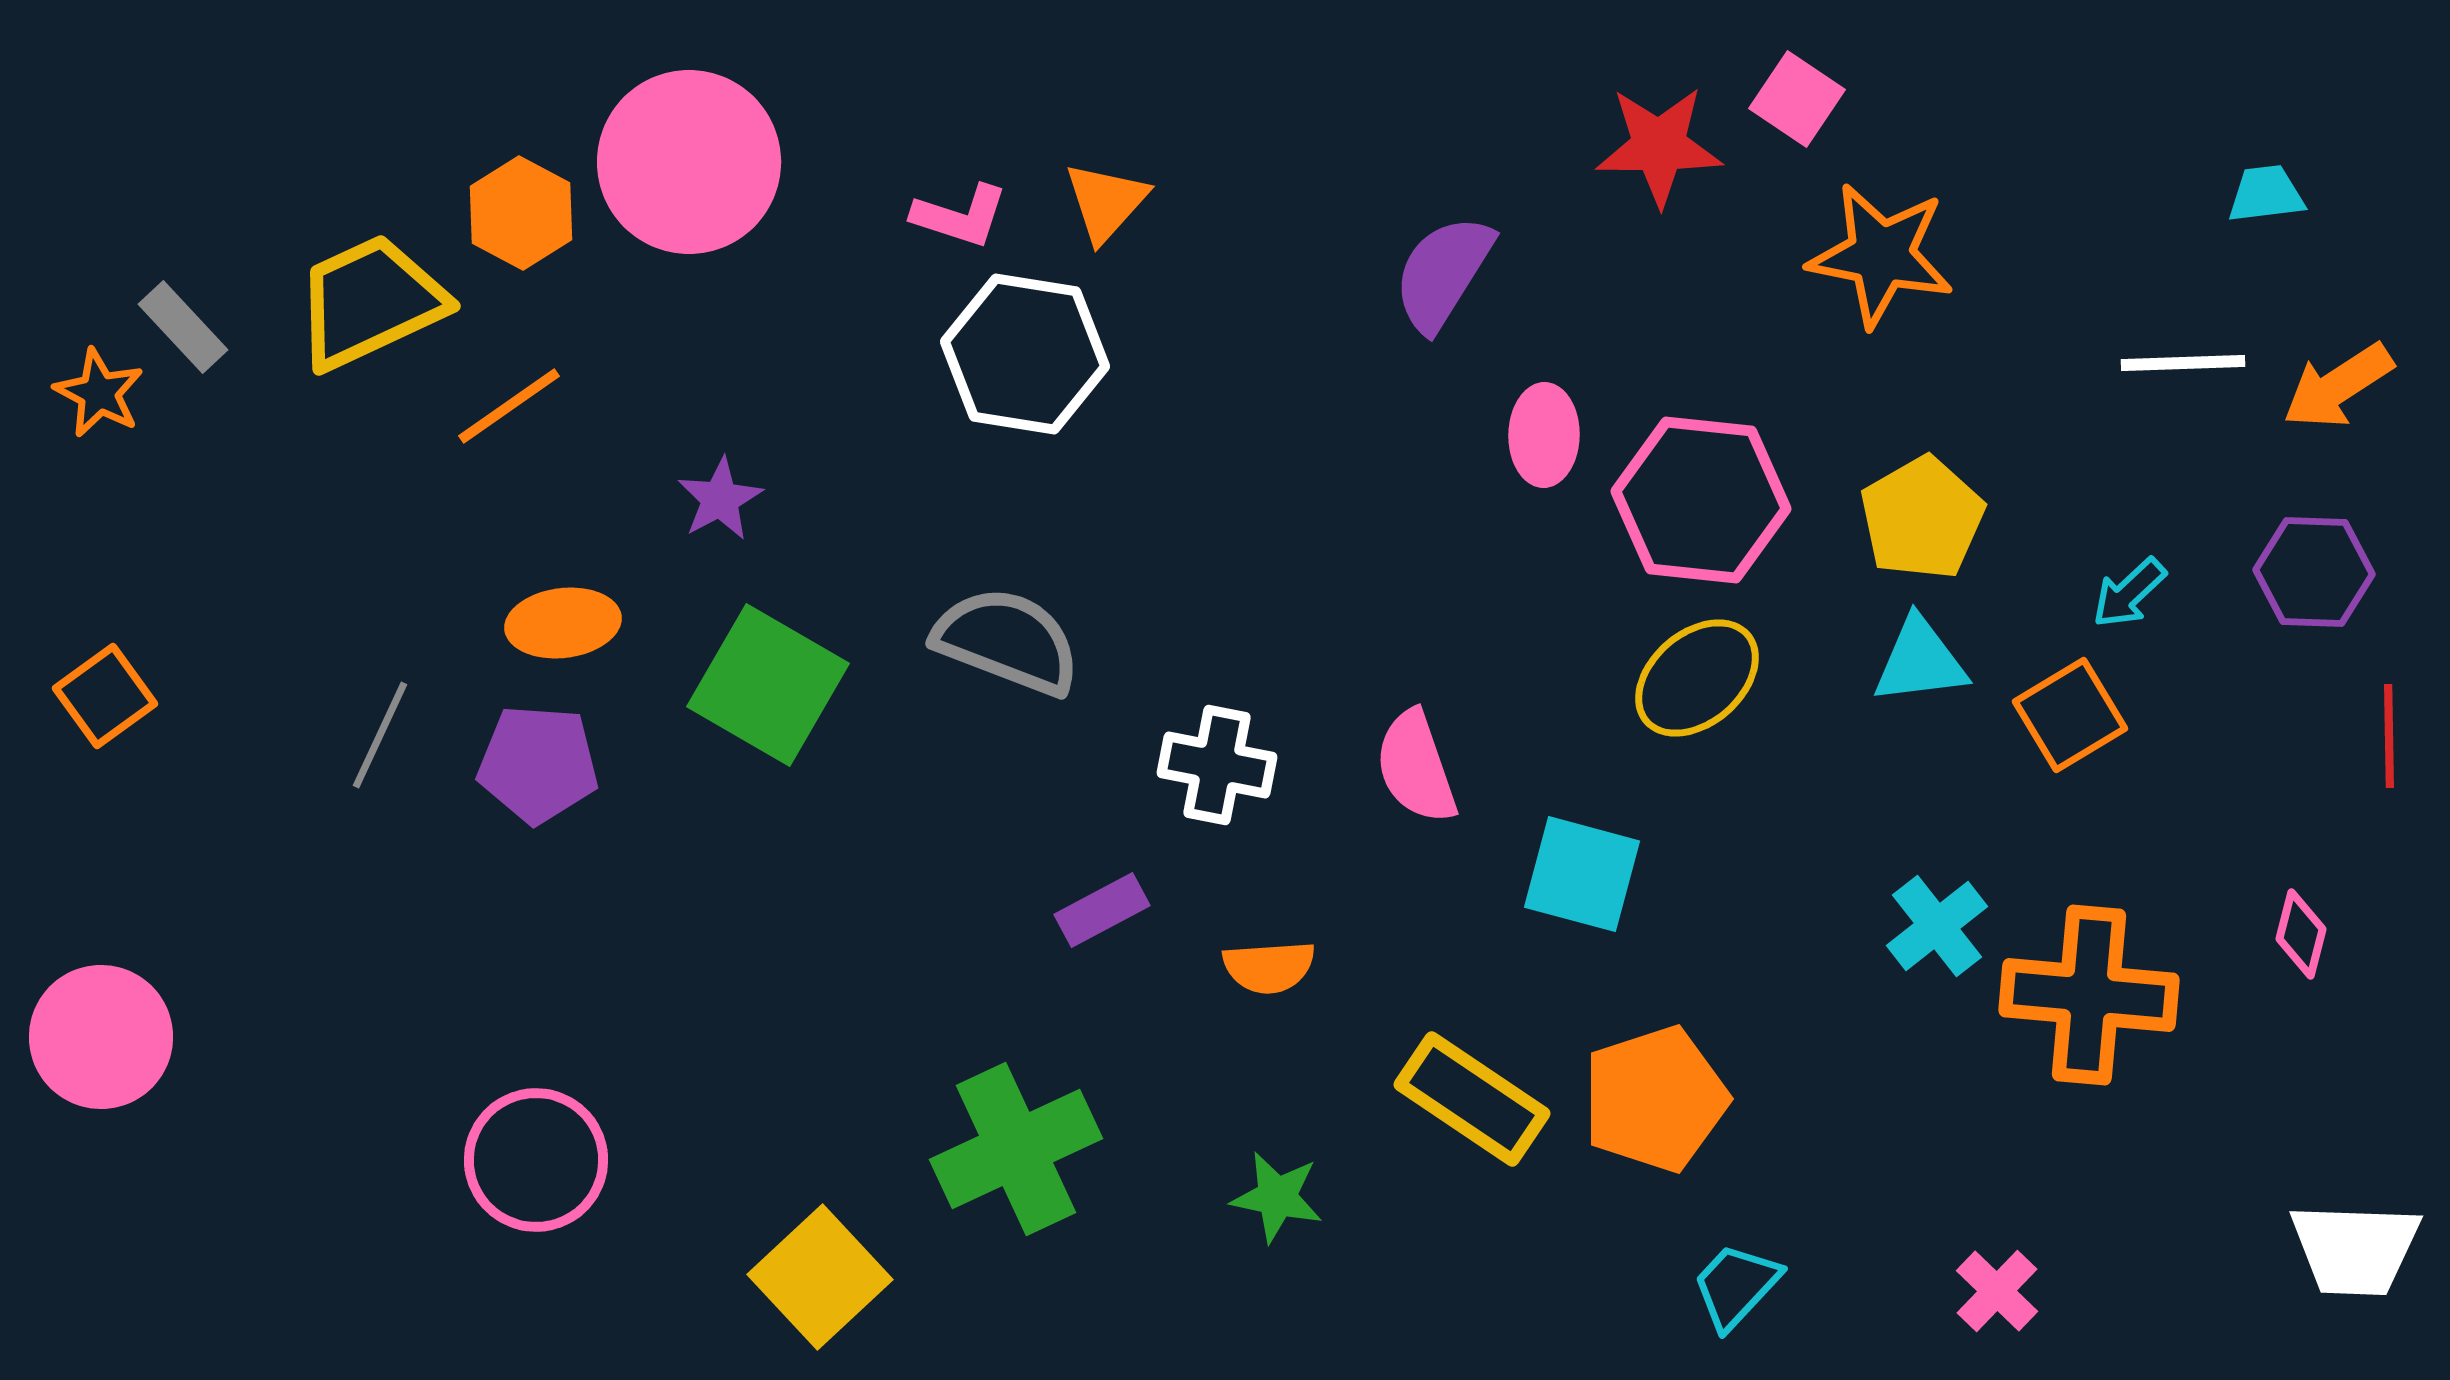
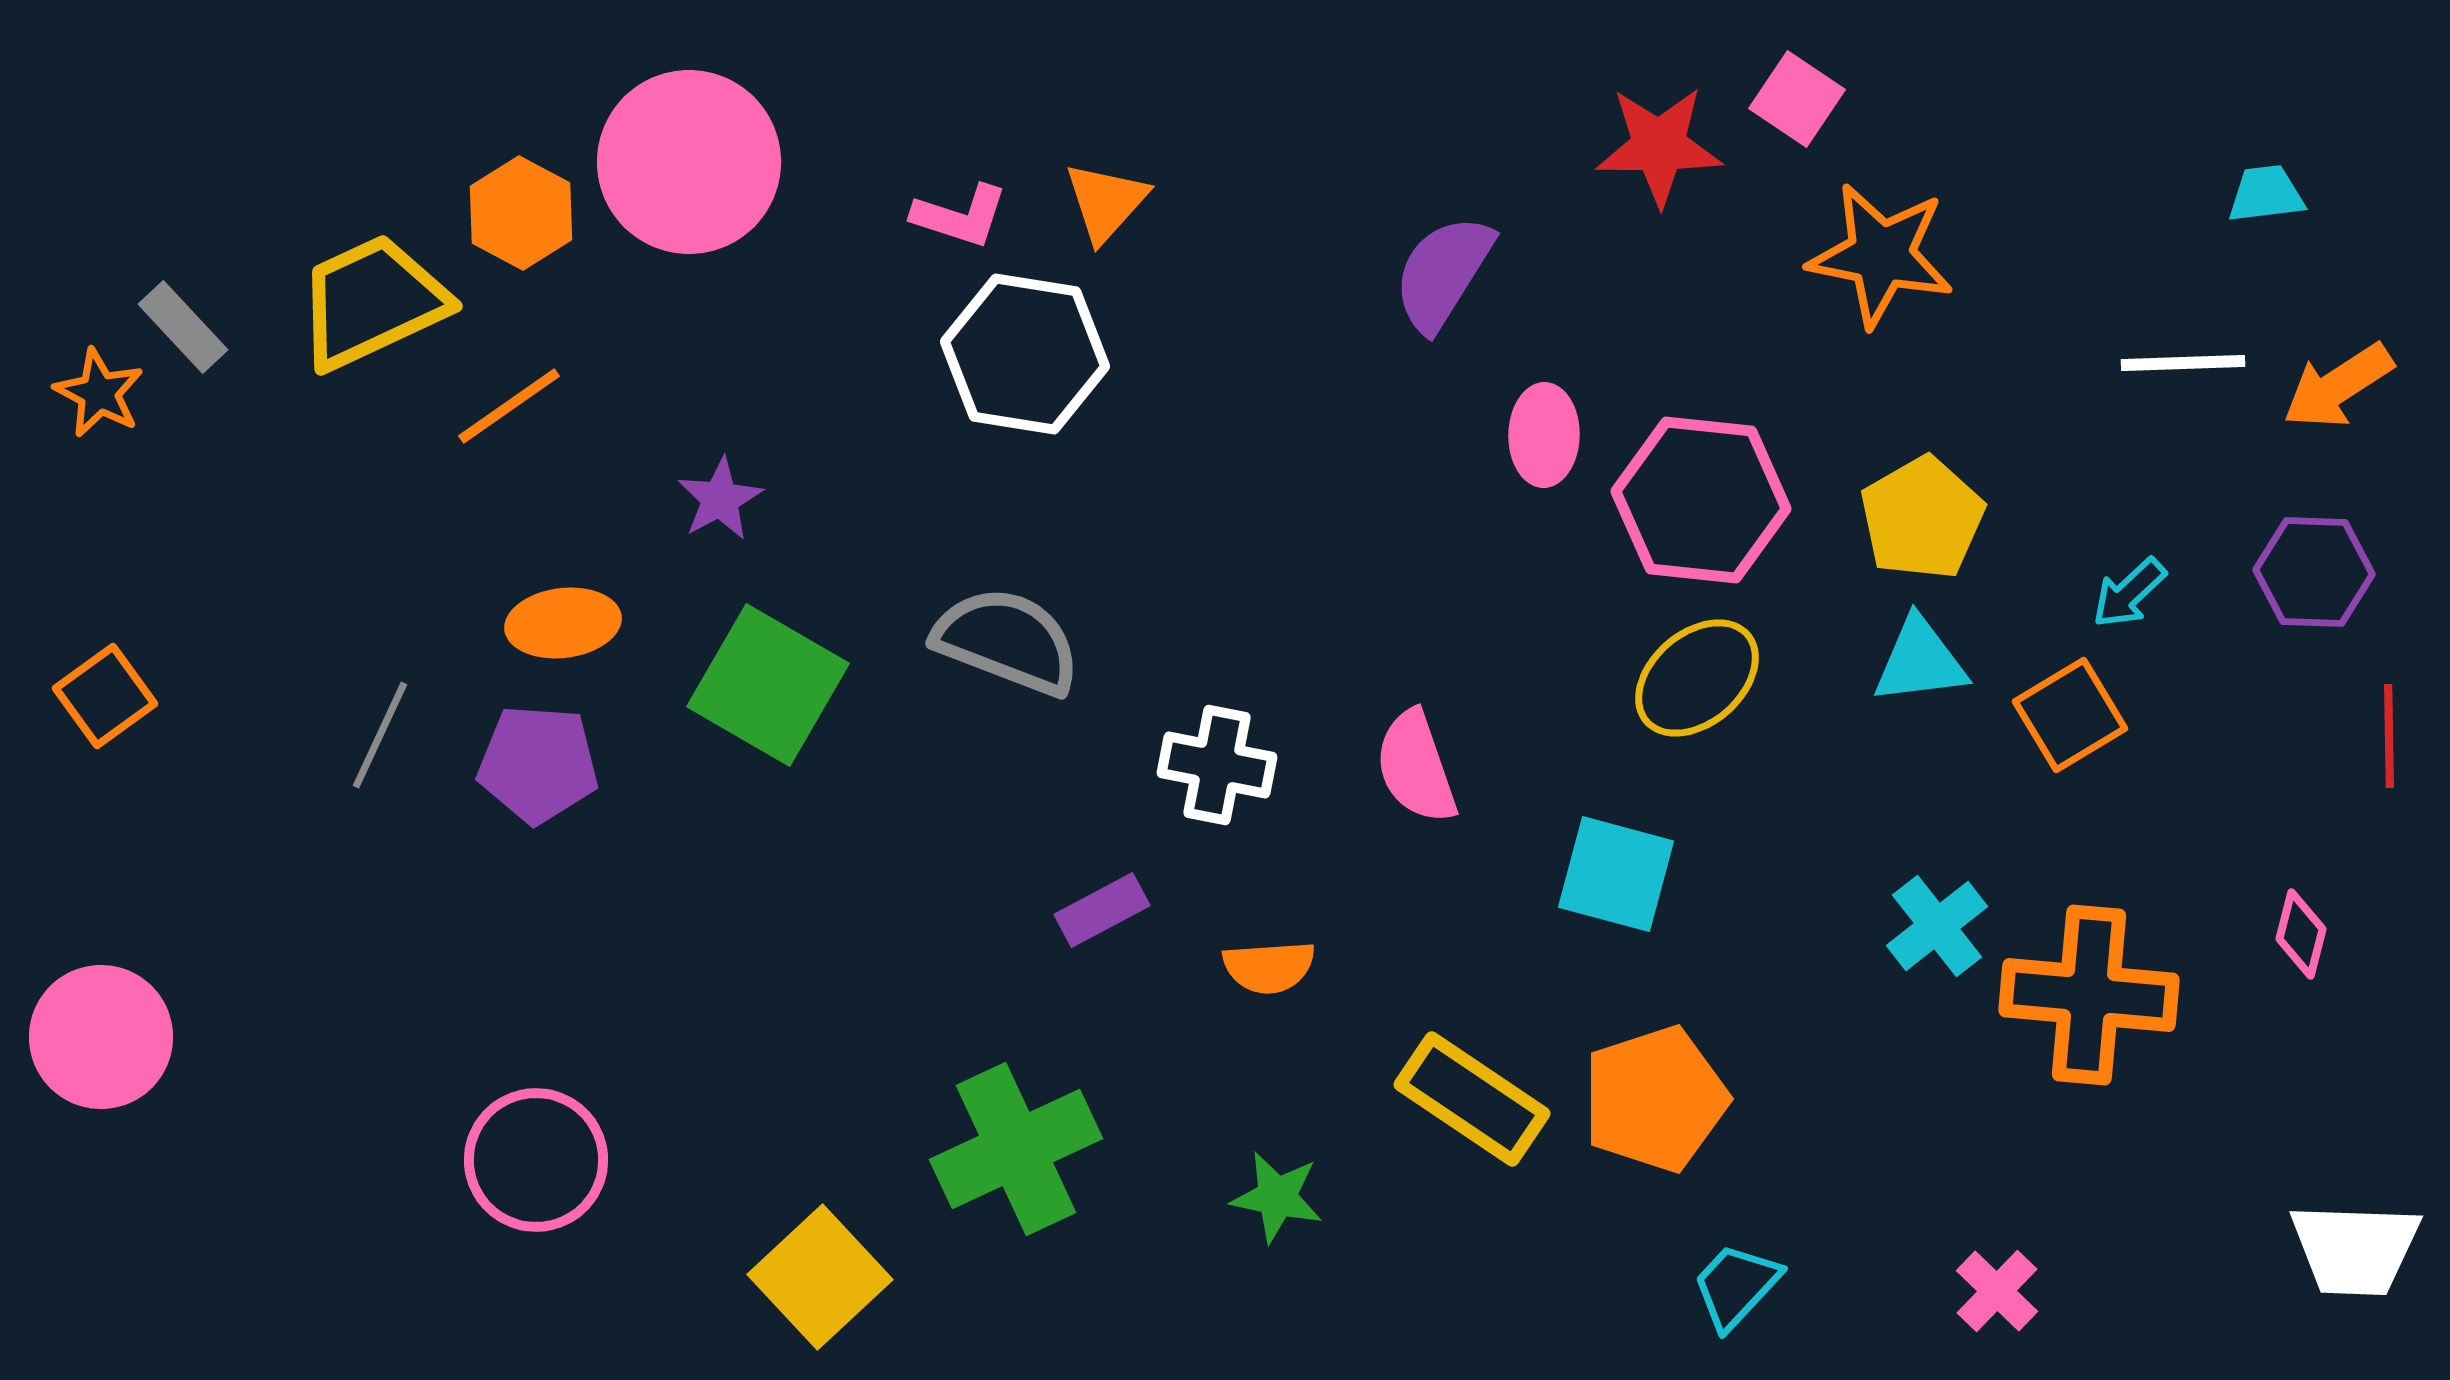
yellow trapezoid at (370, 302): moved 2 px right
cyan square at (1582, 874): moved 34 px right
